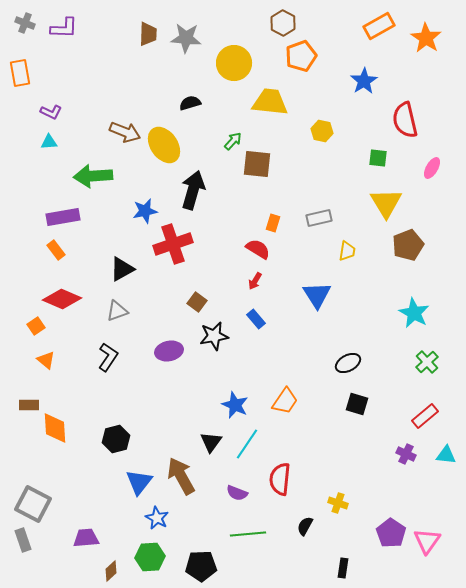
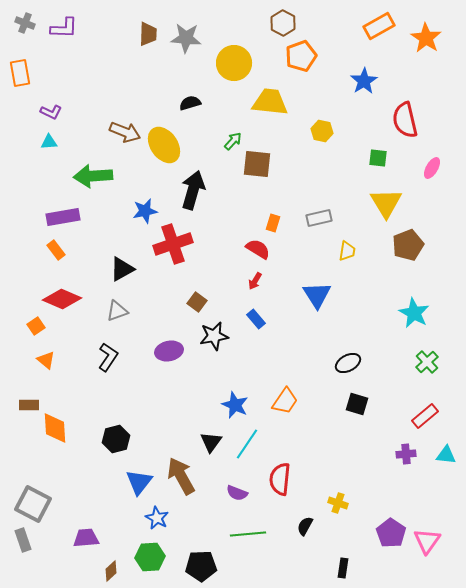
purple cross at (406, 454): rotated 30 degrees counterclockwise
